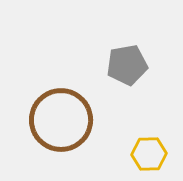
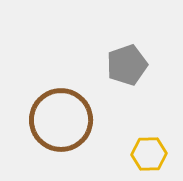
gray pentagon: rotated 9 degrees counterclockwise
